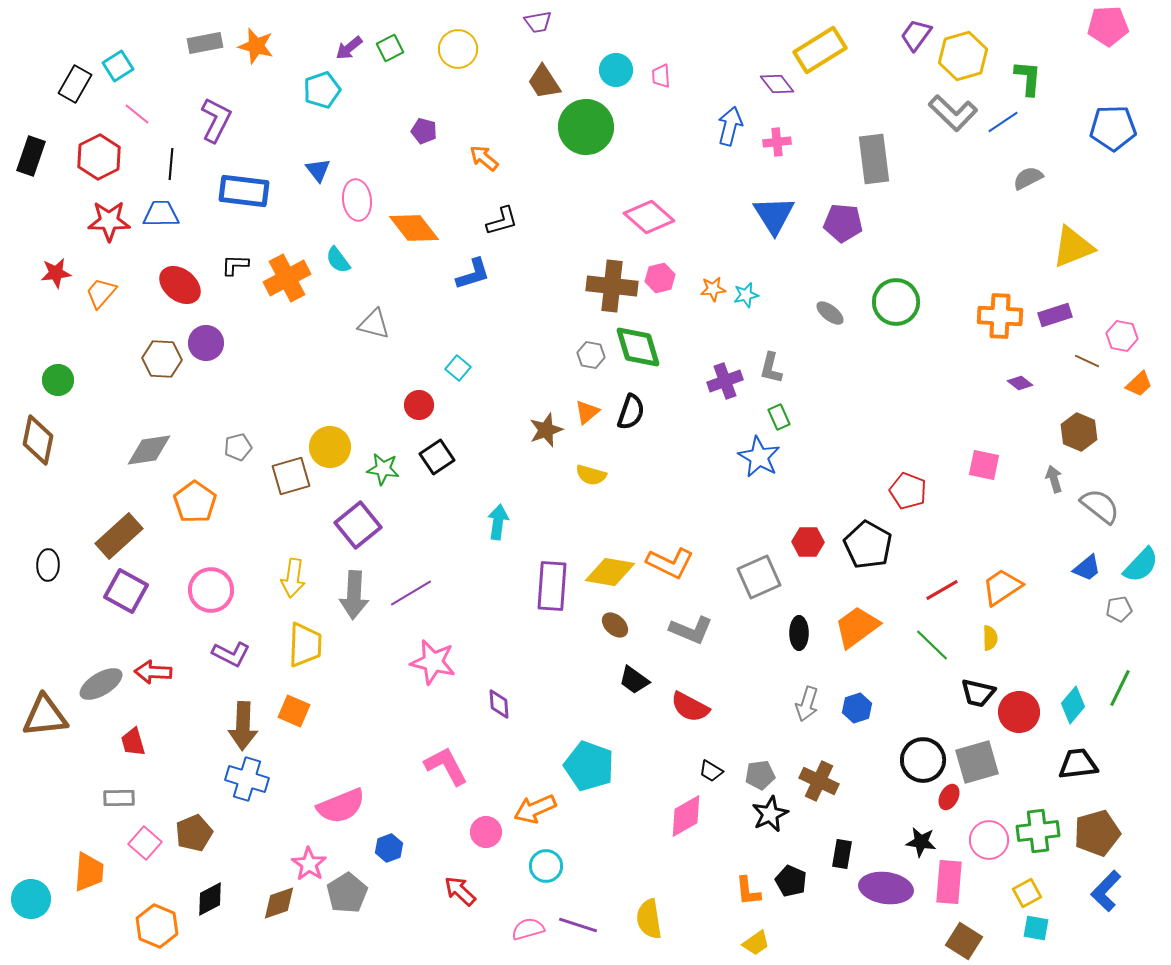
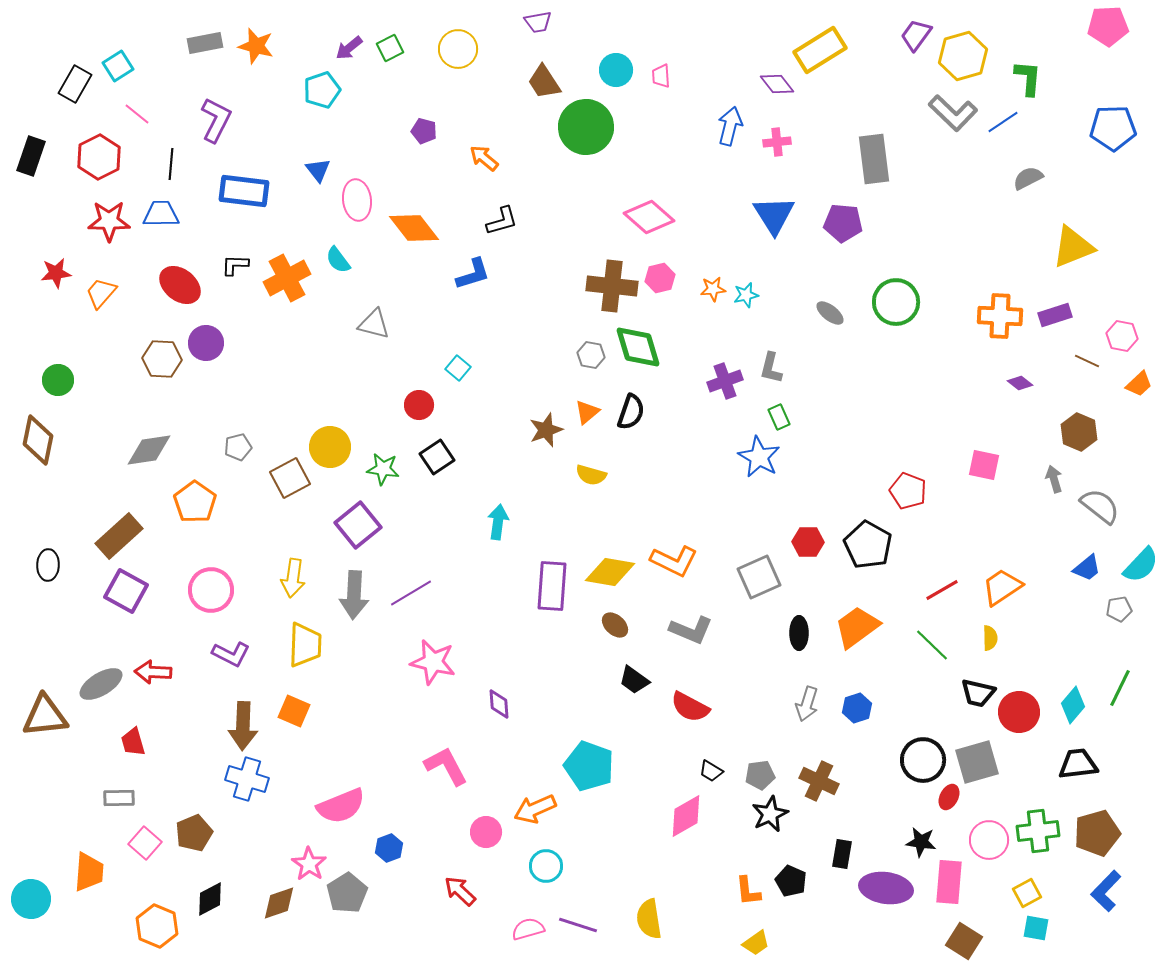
brown square at (291, 476): moved 1 px left, 2 px down; rotated 12 degrees counterclockwise
orange L-shape at (670, 563): moved 4 px right, 2 px up
